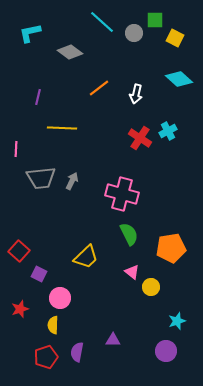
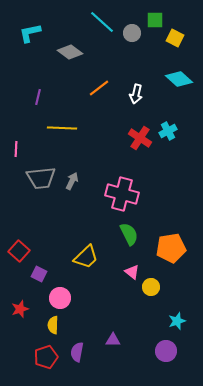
gray circle: moved 2 px left
